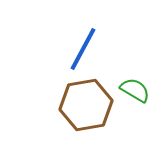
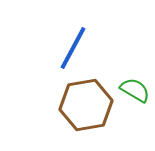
blue line: moved 10 px left, 1 px up
